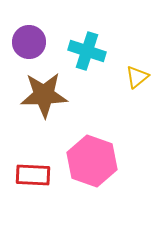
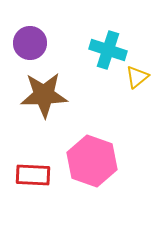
purple circle: moved 1 px right, 1 px down
cyan cross: moved 21 px right, 1 px up
